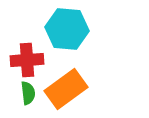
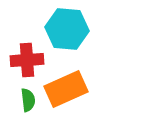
orange rectangle: rotated 12 degrees clockwise
green semicircle: moved 7 px down
